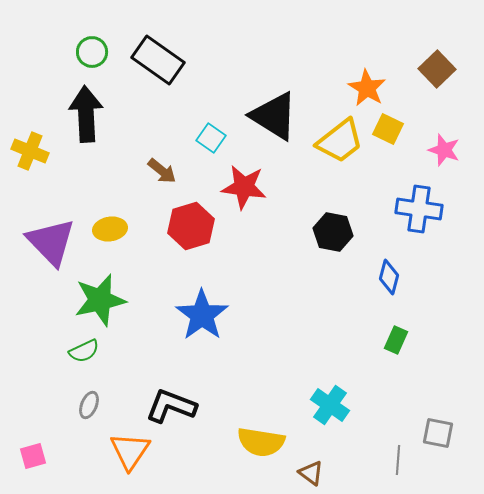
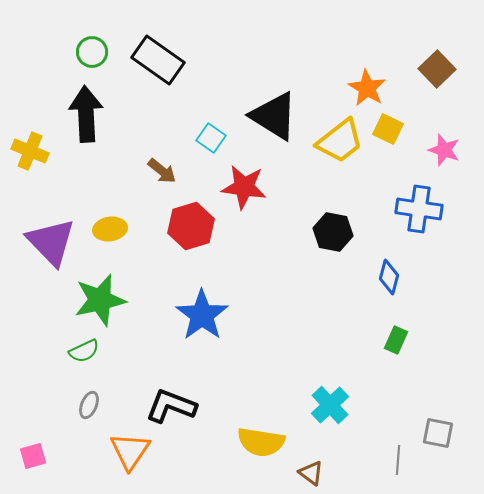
cyan cross: rotated 12 degrees clockwise
